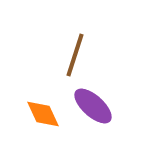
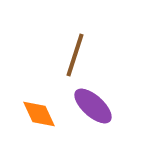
orange diamond: moved 4 px left
